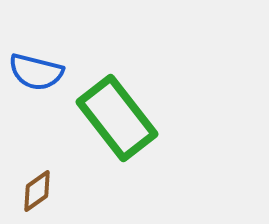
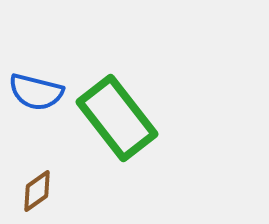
blue semicircle: moved 20 px down
